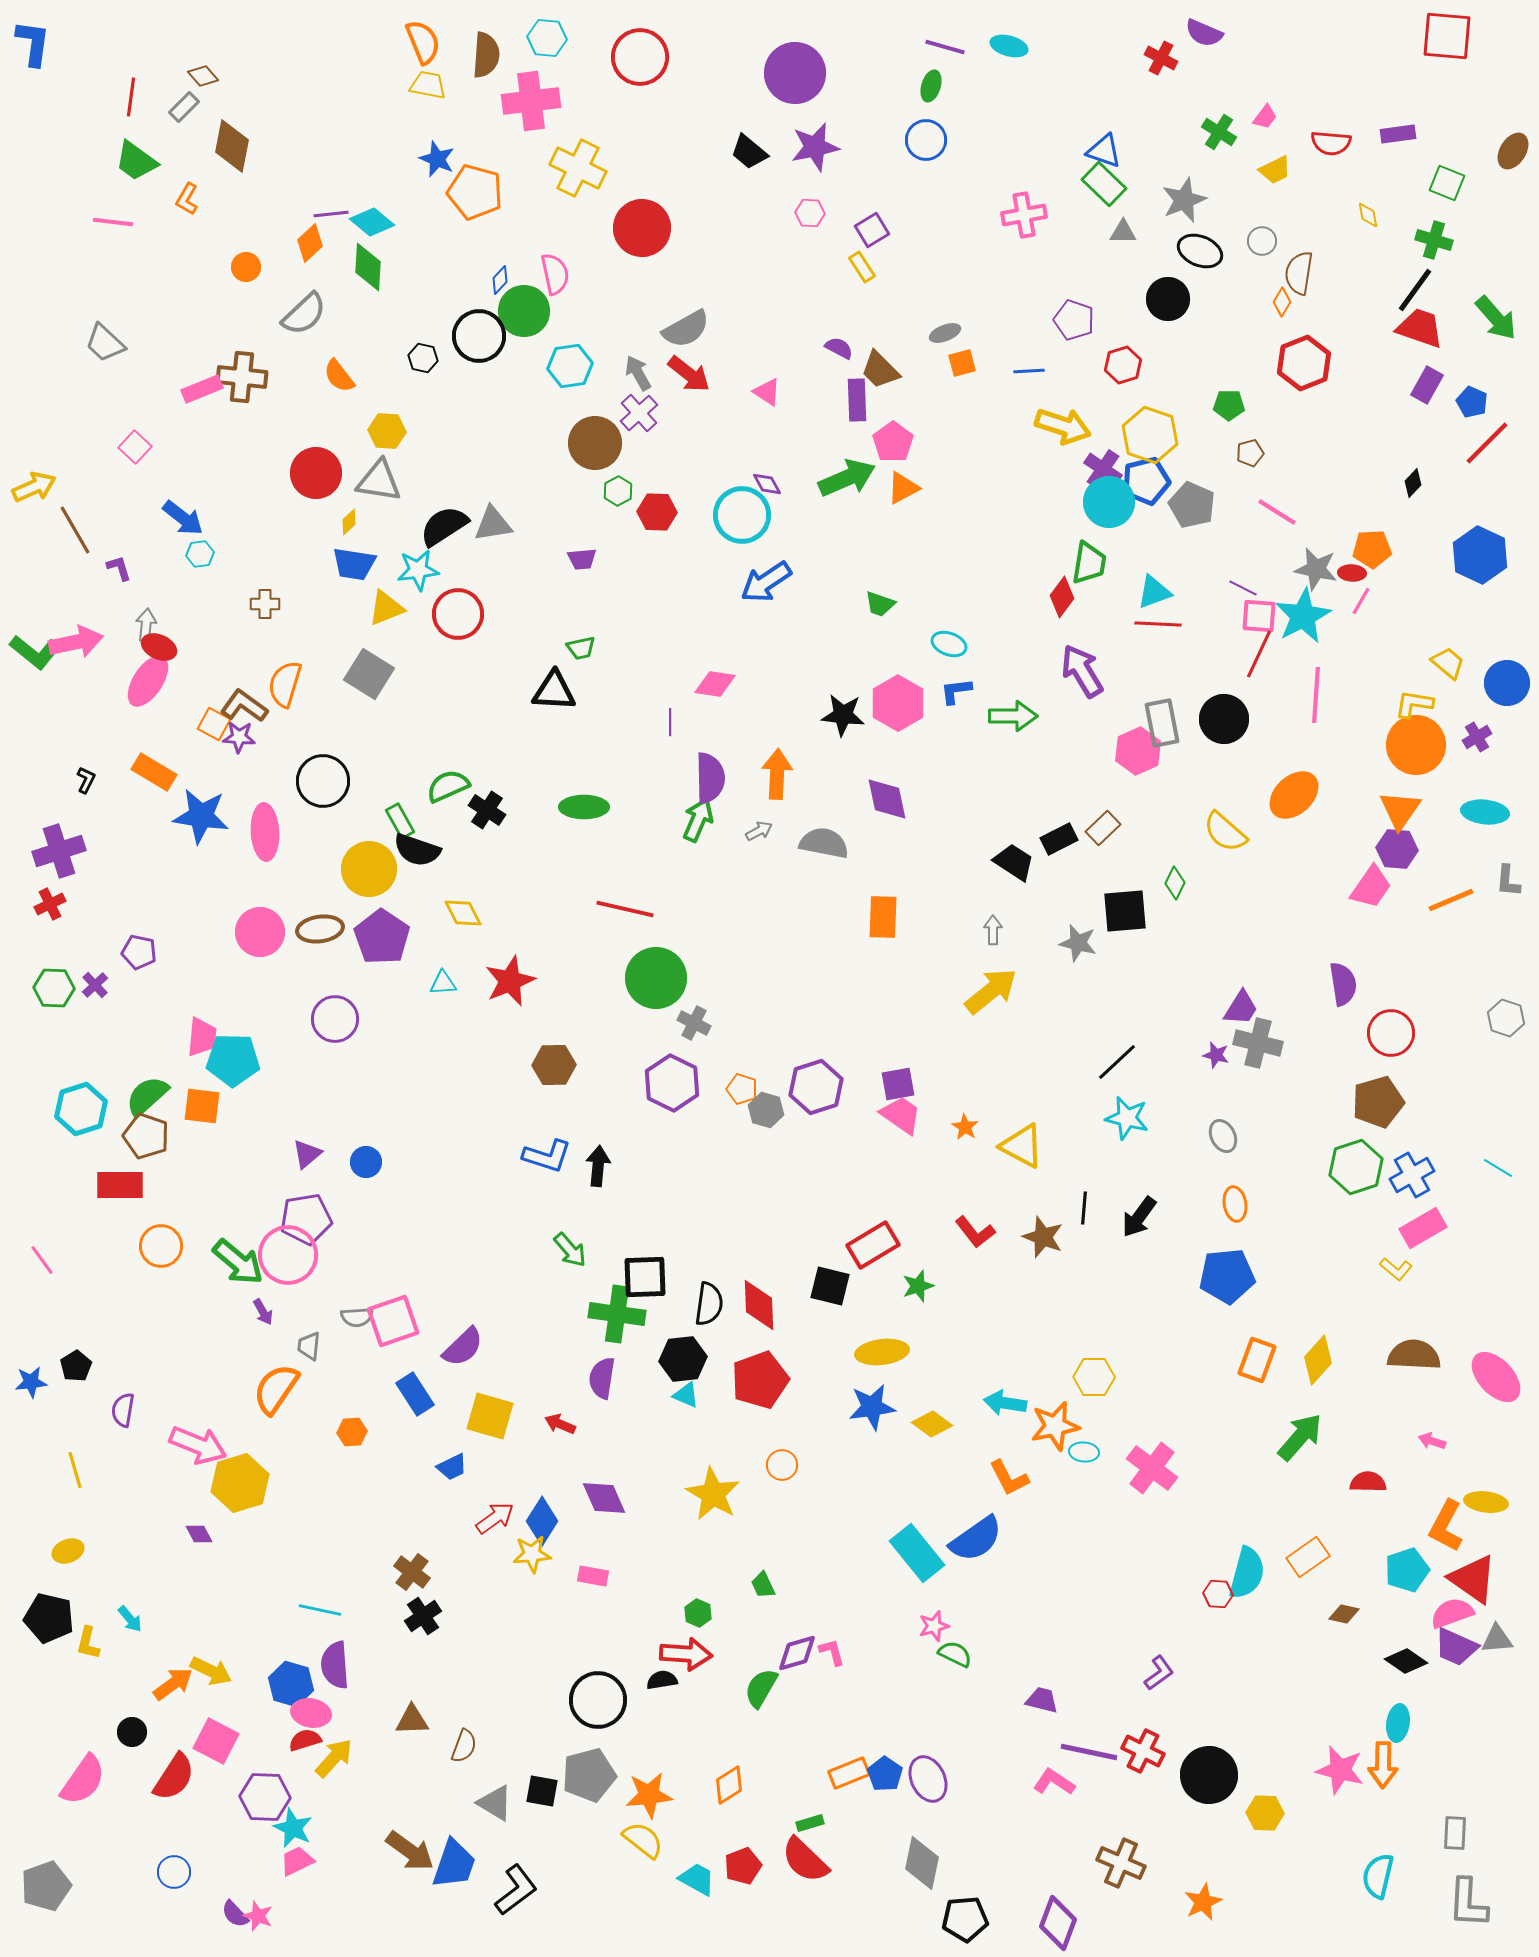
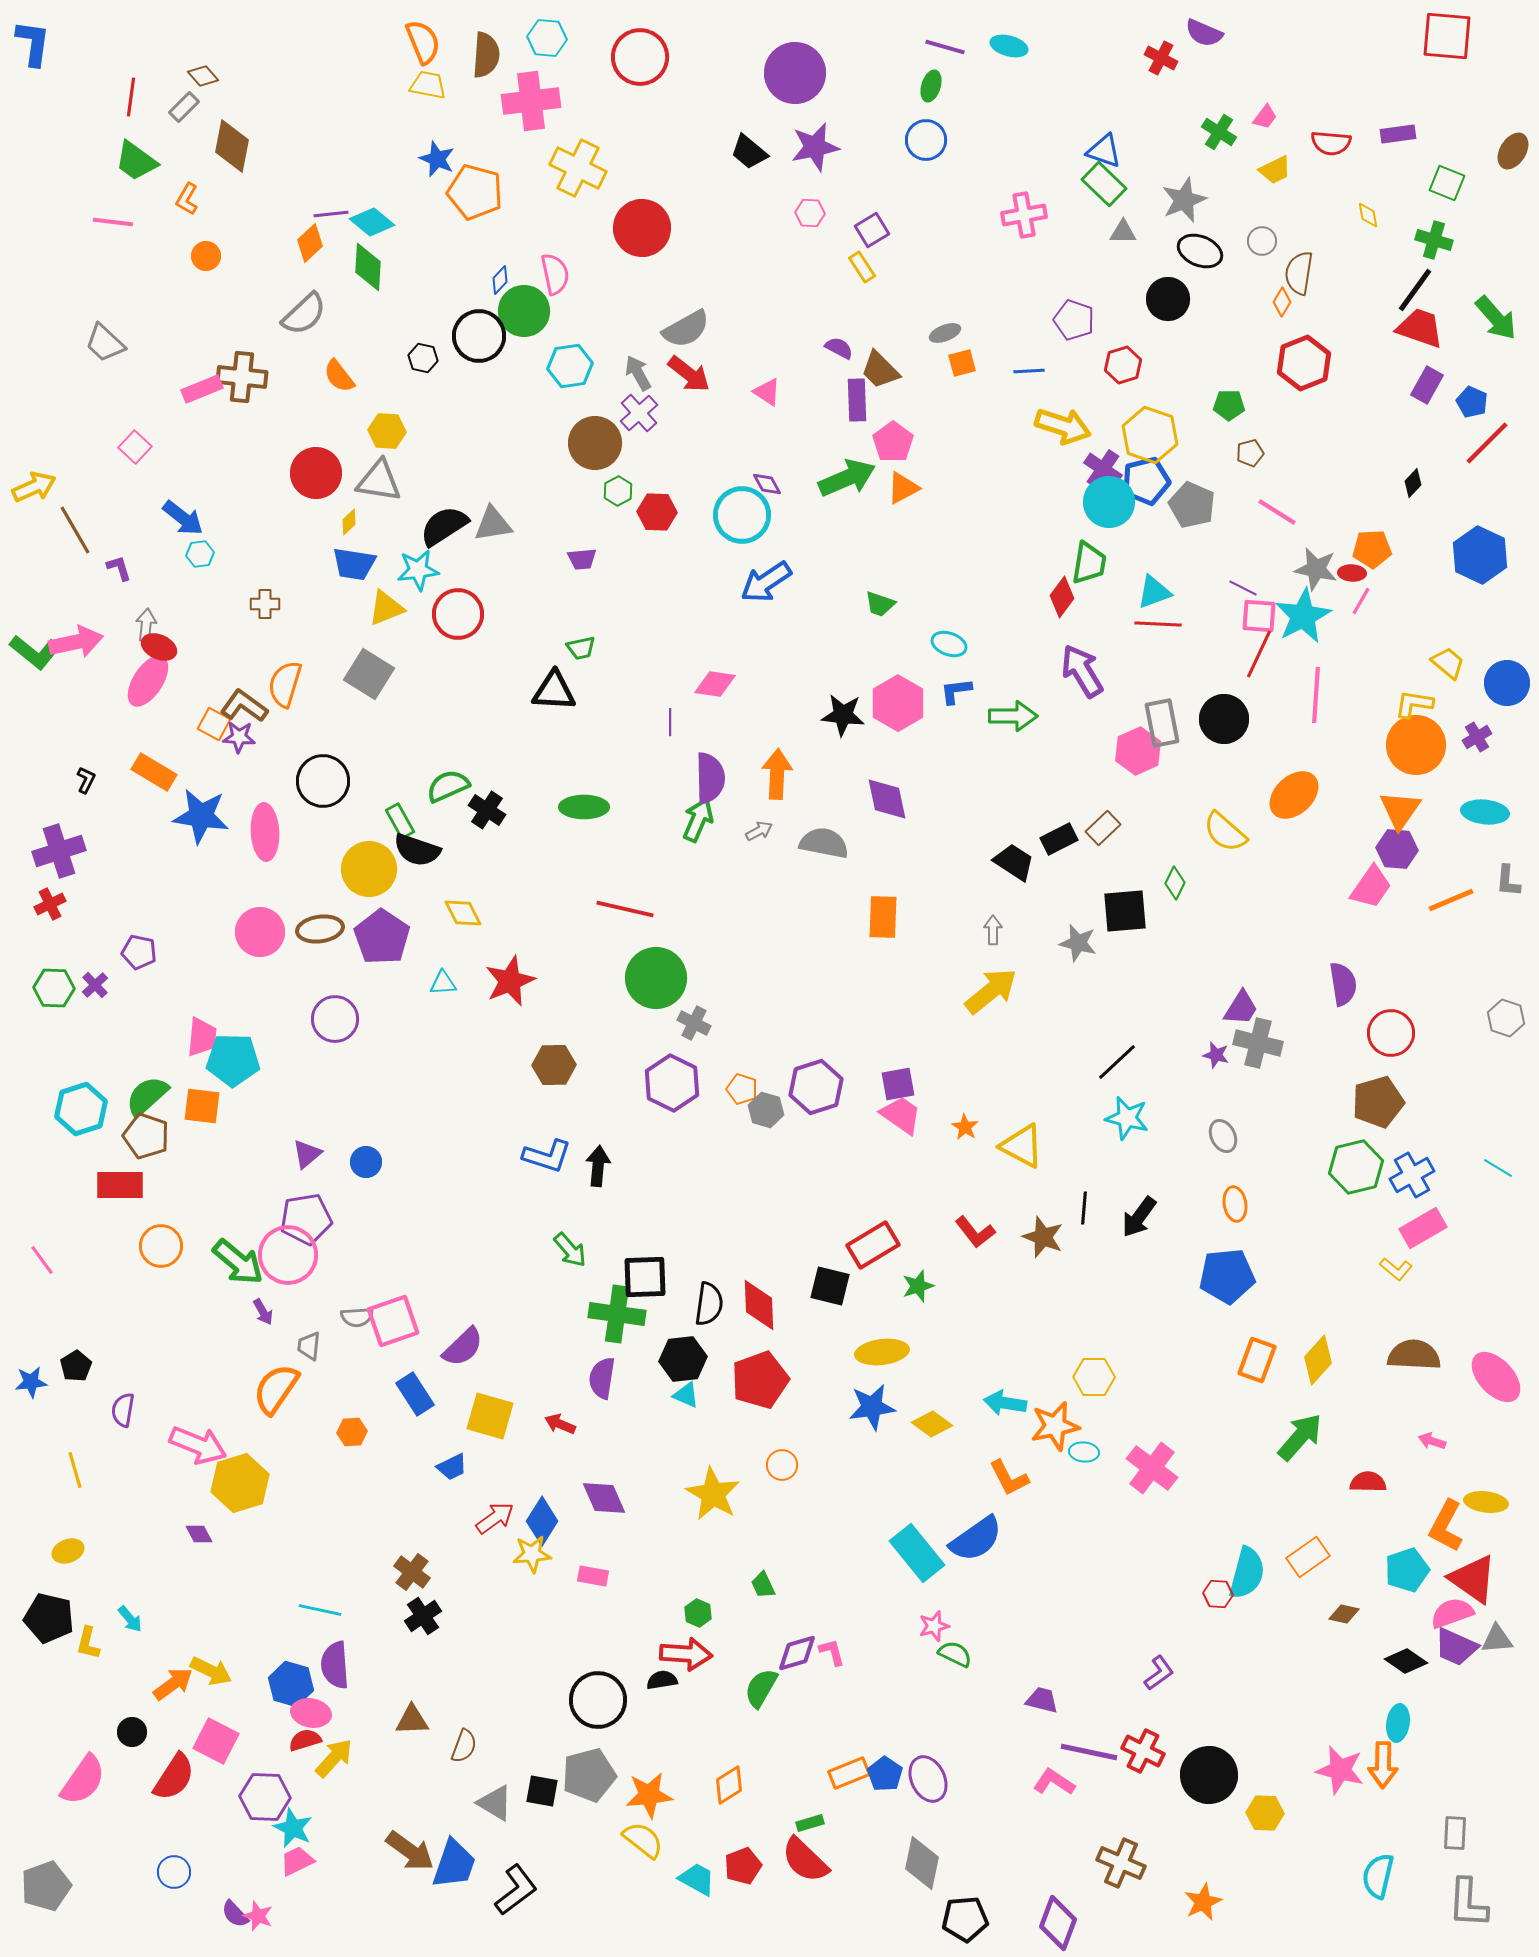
orange circle at (246, 267): moved 40 px left, 11 px up
green hexagon at (1356, 1167): rotated 4 degrees clockwise
